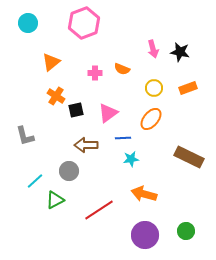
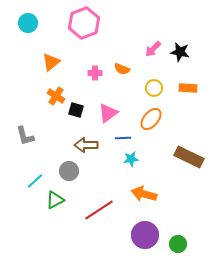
pink arrow: rotated 60 degrees clockwise
orange rectangle: rotated 24 degrees clockwise
black square: rotated 28 degrees clockwise
green circle: moved 8 px left, 13 px down
